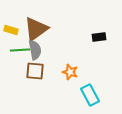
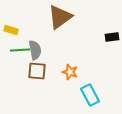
brown triangle: moved 24 px right, 12 px up
black rectangle: moved 13 px right
brown square: moved 2 px right
